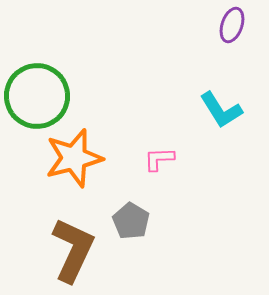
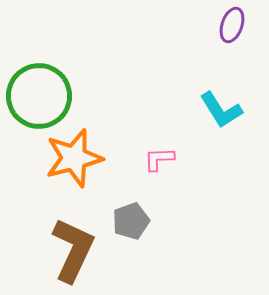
green circle: moved 2 px right
gray pentagon: rotated 21 degrees clockwise
